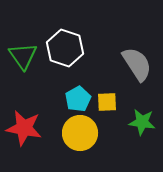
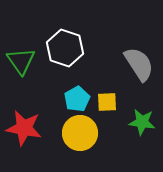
green triangle: moved 2 px left, 5 px down
gray semicircle: moved 2 px right
cyan pentagon: moved 1 px left
